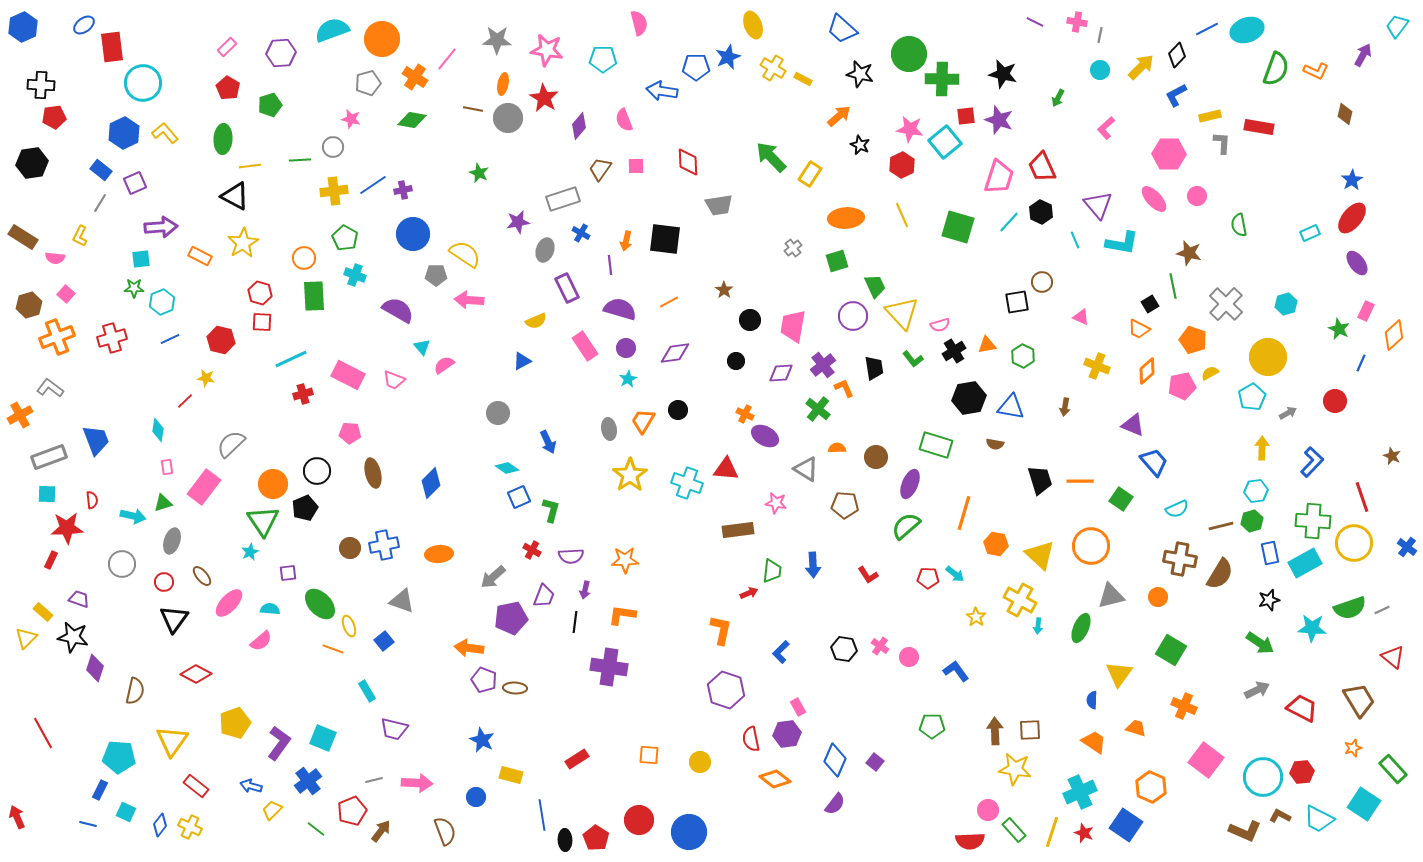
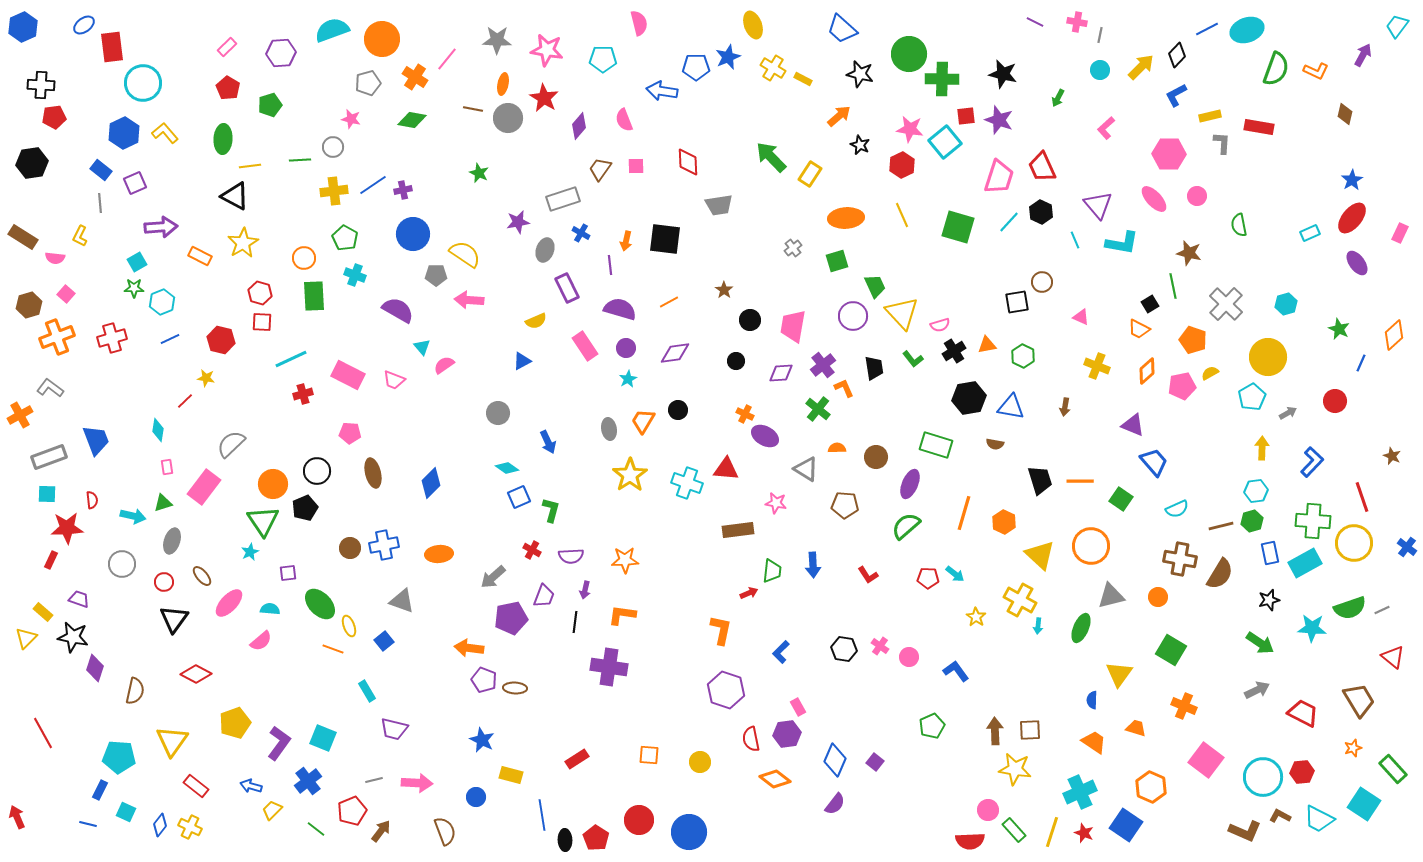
gray line at (100, 203): rotated 36 degrees counterclockwise
cyan square at (141, 259): moved 4 px left, 3 px down; rotated 24 degrees counterclockwise
pink rectangle at (1366, 311): moved 34 px right, 78 px up
orange hexagon at (996, 544): moved 8 px right, 22 px up; rotated 15 degrees clockwise
red trapezoid at (1302, 708): moved 1 px right, 5 px down
green pentagon at (932, 726): rotated 25 degrees counterclockwise
